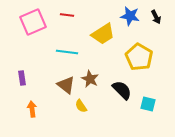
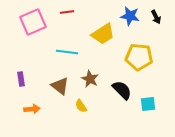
red line: moved 3 px up; rotated 16 degrees counterclockwise
yellow pentagon: rotated 24 degrees counterclockwise
purple rectangle: moved 1 px left, 1 px down
brown triangle: moved 6 px left, 1 px down
cyan square: rotated 21 degrees counterclockwise
orange arrow: rotated 91 degrees clockwise
